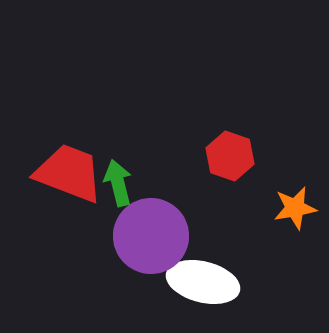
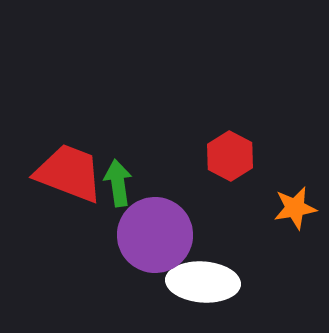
red hexagon: rotated 9 degrees clockwise
green arrow: rotated 6 degrees clockwise
purple circle: moved 4 px right, 1 px up
white ellipse: rotated 10 degrees counterclockwise
